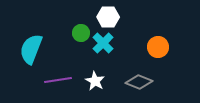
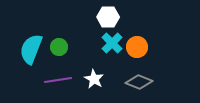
green circle: moved 22 px left, 14 px down
cyan cross: moved 9 px right
orange circle: moved 21 px left
white star: moved 1 px left, 2 px up
